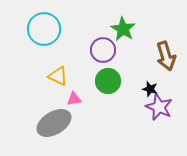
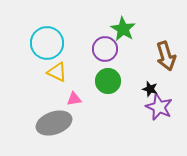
cyan circle: moved 3 px right, 14 px down
purple circle: moved 2 px right, 1 px up
yellow triangle: moved 1 px left, 4 px up
gray ellipse: rotated 12 degrees clockwise
